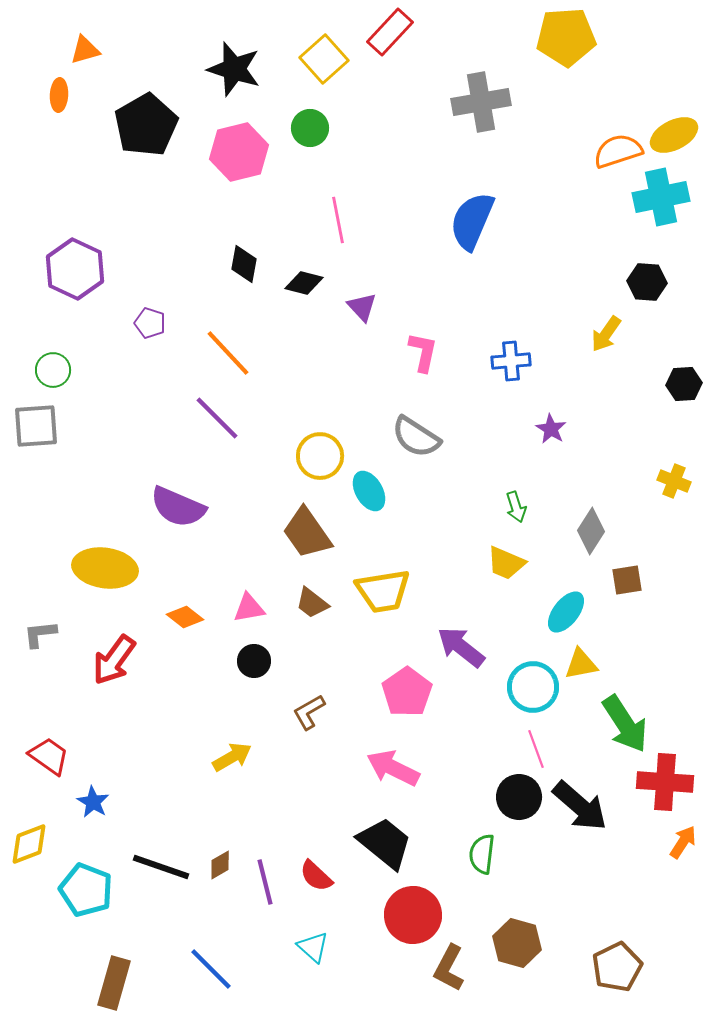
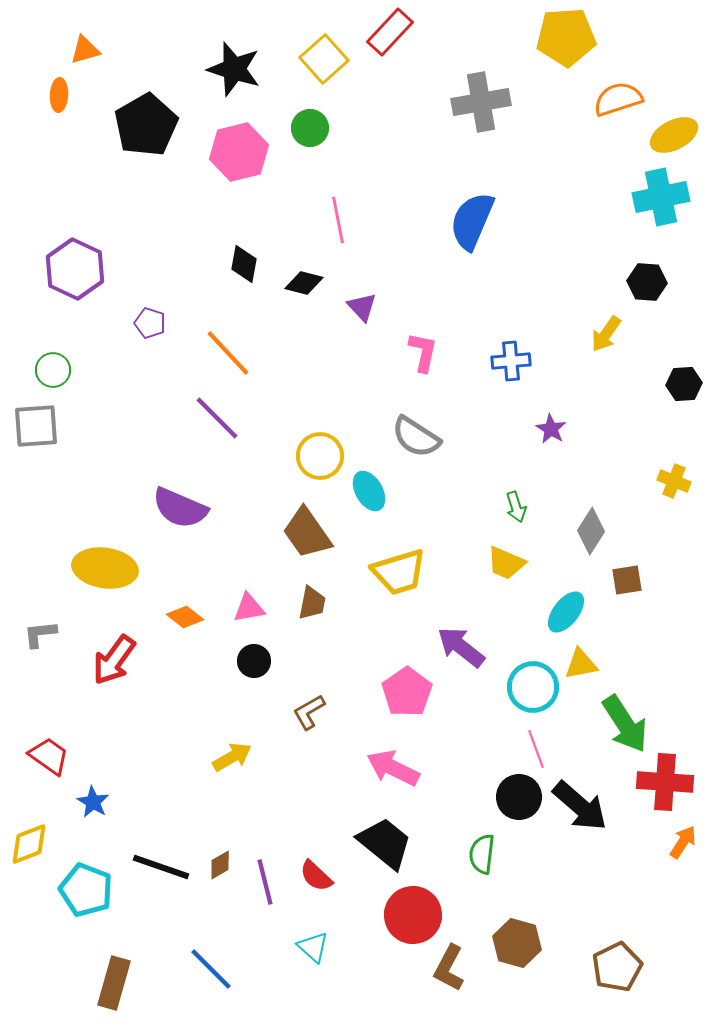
orange semicircle at (618, 151): moved 52 px up
purple semicircle at (178, 507): moved 2 px right, 1 px down
yellow trapezoid at (383, 591): moved 16 px right, 19 px up; rotated 8 degrees counterclockwise
brown trapezoid at (312, 603): rotated 117 degrees counterclockwise
